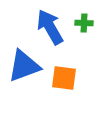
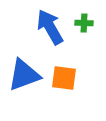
blue triangle: moved 9 px down
